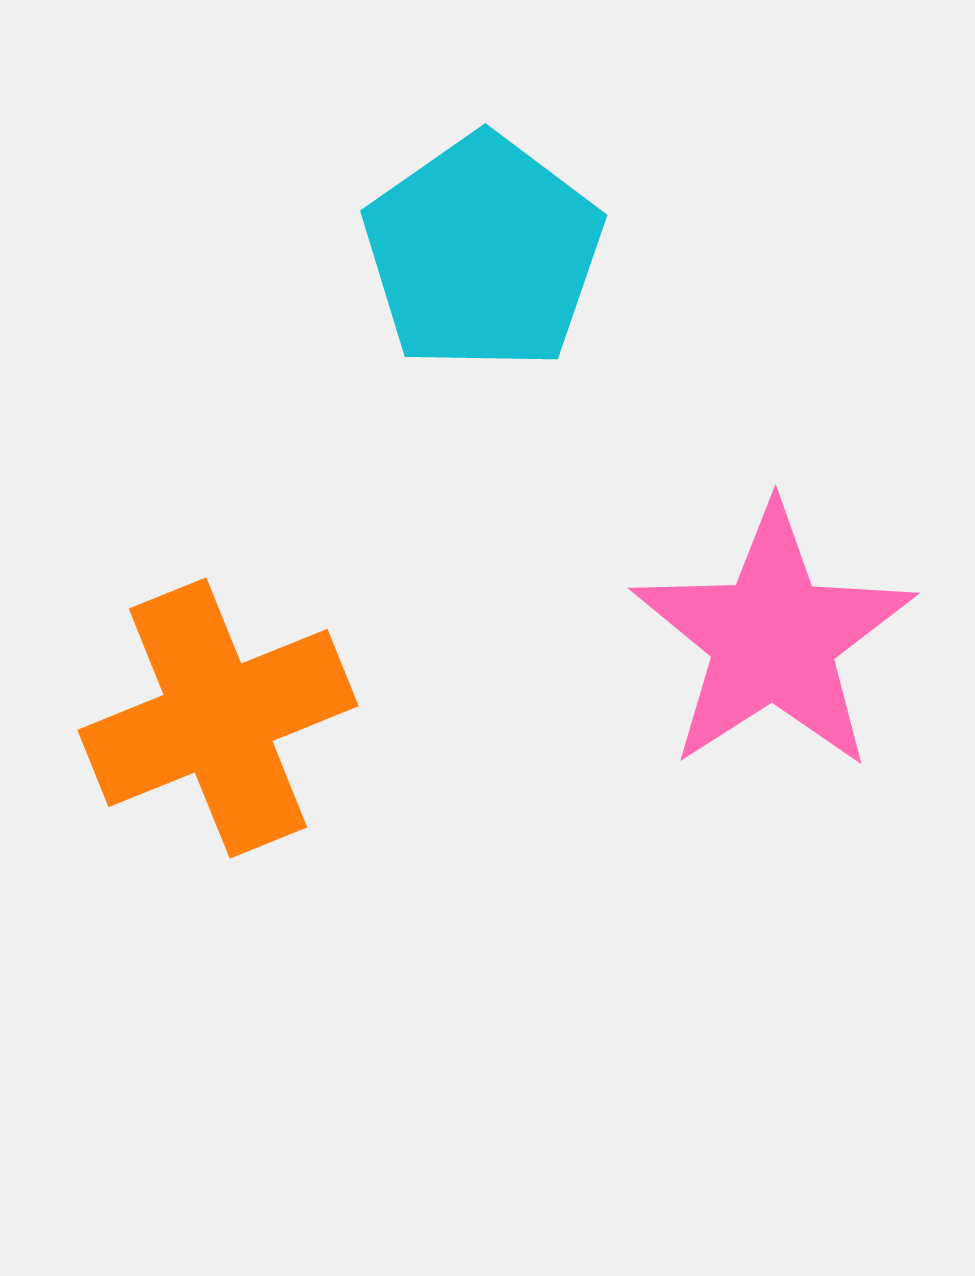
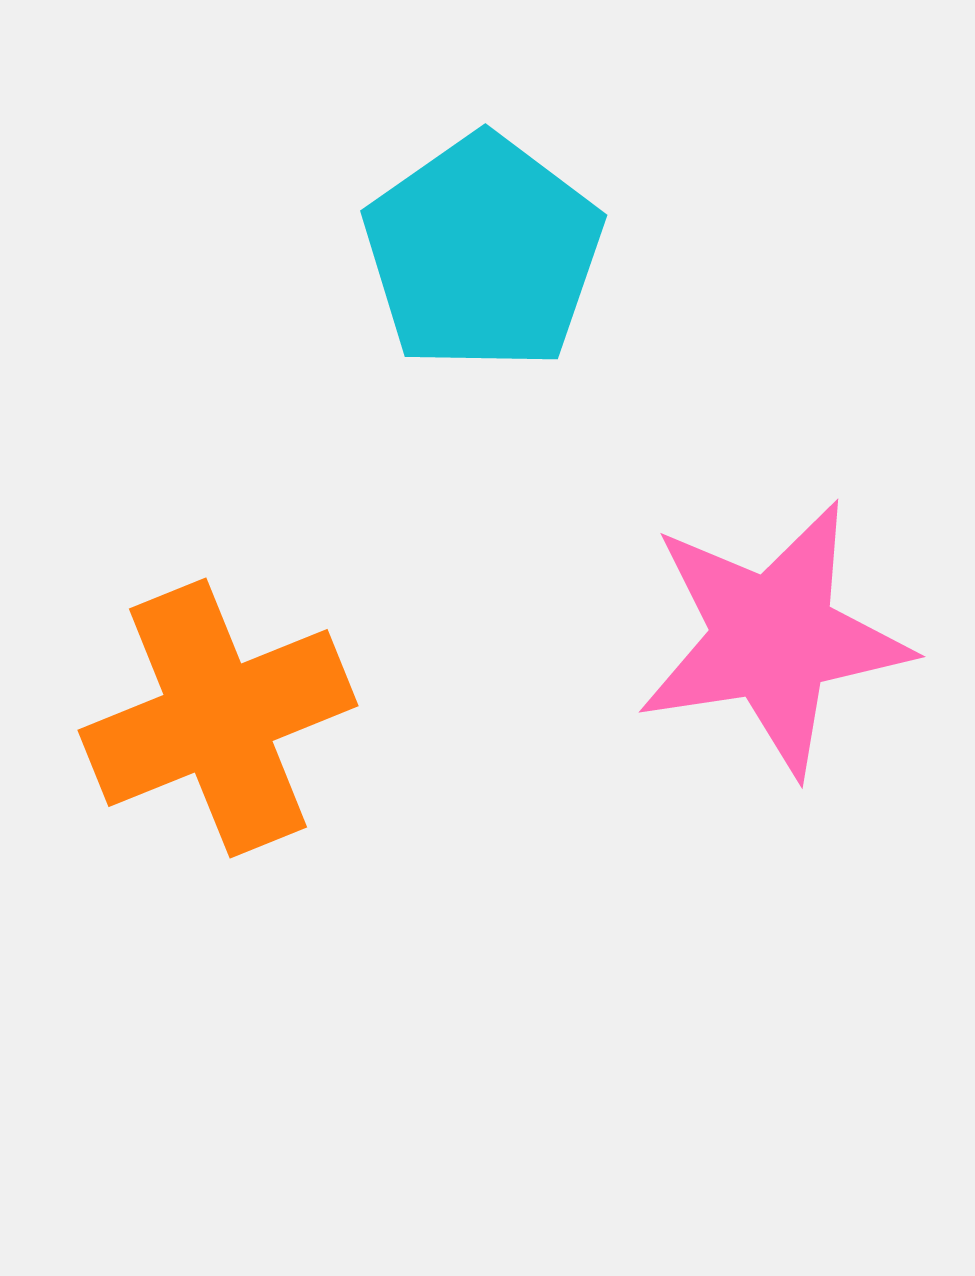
pink star: rotated 24 degrees clockwise
